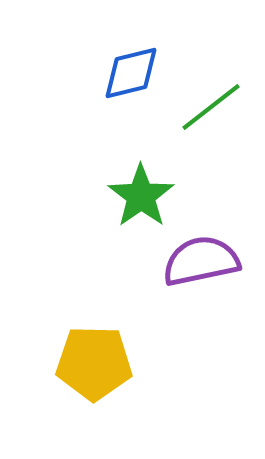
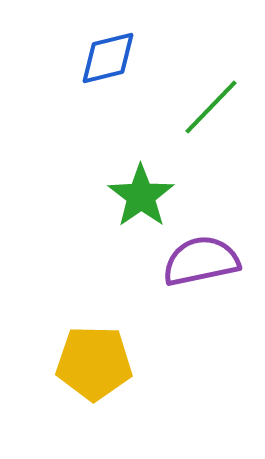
blue diamond: moved 23 px left, 15 px up
green line: rotated 8 degrees counterclockwise
